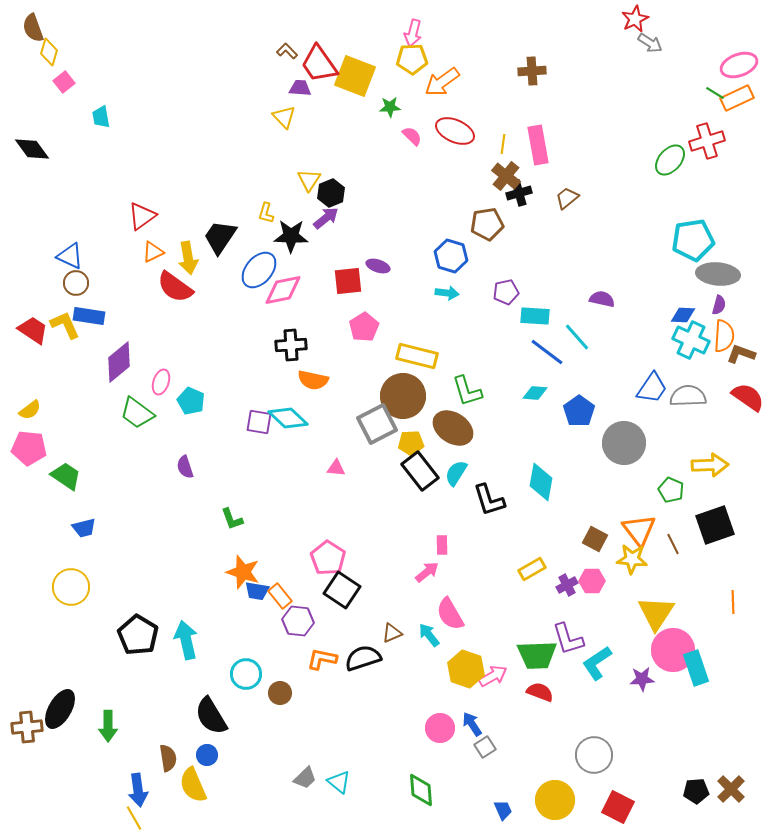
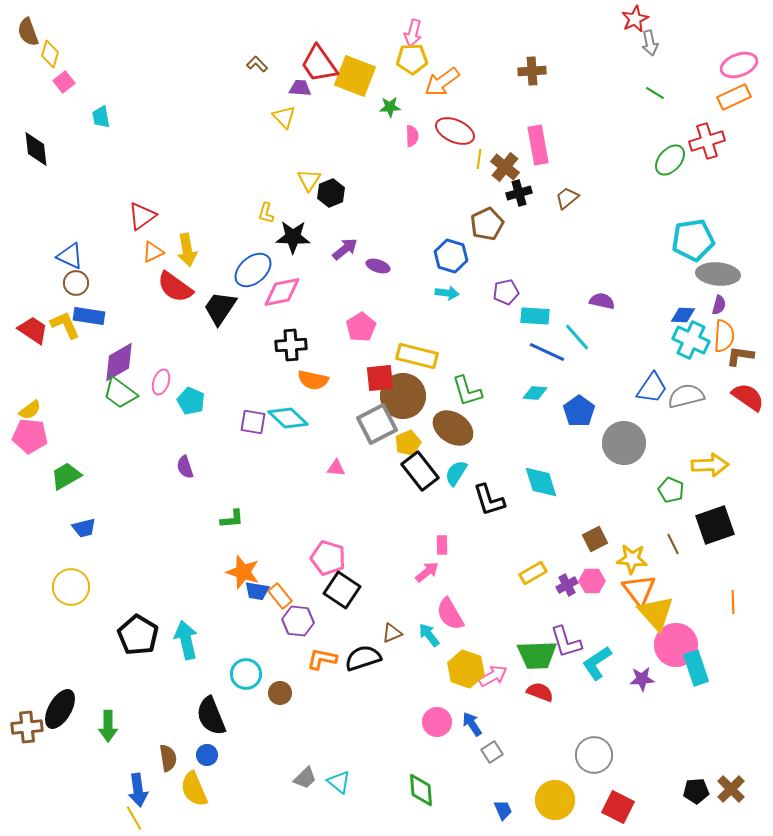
brown semicircle at (33, 28): moved 5 px left, 4 px down
gray arrow at (650, 43): rotated 45 degrees clockwise
brown L-shape at (287, 51): moved 30 px left, 13 px down
yellow diamond at (49, 52): moved 1 px right, 2 px down
green line at (715, 93): moved 60 px left
orange rectangle at (737, 98): moved 3 px left, 1 px up
pink semicircle at (412, 136): rotated 45 degrees clockwise
yellow line at (503, 144): moved 24 px left, 15 px down
black diamond at (32, 149): moved 4 px right; rotated 30 degrees clockwise
brown cross at (506, 176): moved 1 px left, 9 px up
purple arrow at (326, 218): moved 19 px right, 31 px down
brown pentagon at (487, 224): rotated 16 degrees counterclockwise
black star at (291, 236): moved 2 px right, 1 px down
black trapezoid at (220, 237): moved 71 px down
yellow arrow at (188, 258): moved 1 px left, 8 px up
blue ellipse at (259, 270): moved 6 px left; rotated 9 degrees clockwise
red square at (348, 281): moved 32 px right, 97 px down
pink diamond at (283, 290): moved 1 px left, 2 px down
purple semicircle at (602, 299): moved 2 px down
pink pentagon at (364, 327): moved 3 px left
blue line at (547, 352): rotated 12 degrees counterclockwise
brown L-shape at (741, 354): moved 1 px left, 2 px down; rotated 12 degrees counterclockwise
purple diamond at (119, 362): rotated 9 degrees clockwise
gray semicircle at (688, 396): moved 2 px left; rotated 12 degrees counterclockwise
green trapezoid at (137, 413): moved 17 px left, 20 px up
purple square at (259, 422): moved 6 px left
yellow pentagon at (411, 443): moved 3 px left; rotated 20 degrees counterclockwise
pink pentagon at (29, 448): moved 1 px right, 12 px up
green trapezoid at (66, 476): rotated 64 degrees counterclockwise
cyan diamond at (541, 482): rotated 27 degrees counterclockwise
green L-shape at (232, 519): rotated 75 degrees counterclockwise
orange triangle at (639, 530): moved 60 px down
brown square at (595, 539): rotated 35 degrees clockwise
pink pentagon at (328, 558): rotated 16 degrees counterclockwise
yellow rectangle at (532, 569): moved 1 px right, 4 px down
yellow triangle at (656, 613): rotated 15 degrees counterclockwise
purple L-shape at (568, 639): moved 2 px left, 3 px down
pink circle at (673, 650): moved 3 px right, 5 px up
black semicircle at (211, 716): rotated 9 degrees clockwise
pink circle at (440, 728): moved 3 px left, 6 px up
gray square at (485, 747): moved 7 px right, 5 px down
yellow semicircle at (193, 785): moved 1 px right, 4 px down
